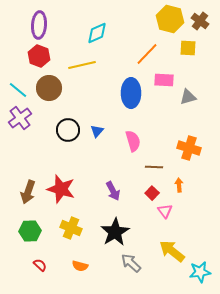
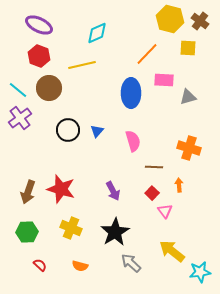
purple ellipse: rotated 68 degrees counterclockwise
green hexagon: moved 3 px left, 1 px down
